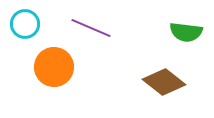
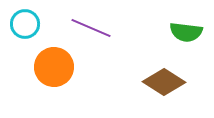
brown diamond: rotated 6 degrees counterclockwise
